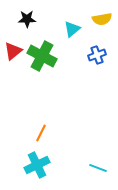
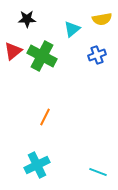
orange line: moved 4 px right, 16 px up
cyan line: moved 4 px down
